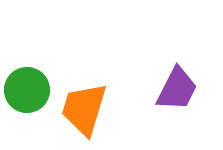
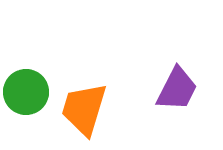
green circle: moved 1 px left, 2 px down
